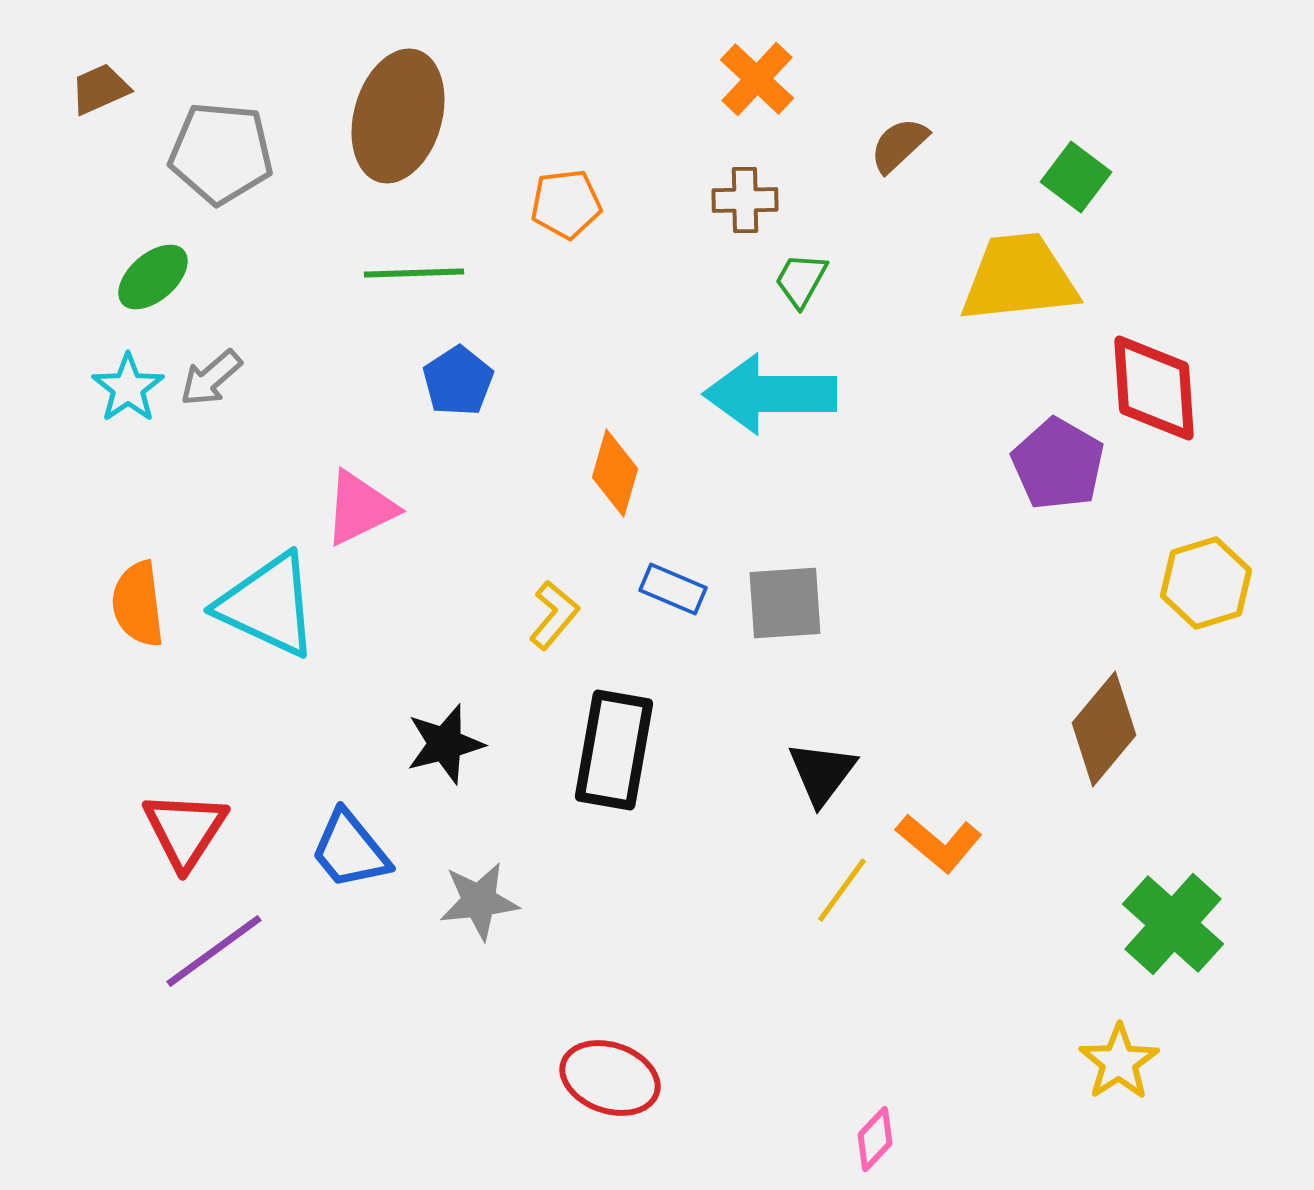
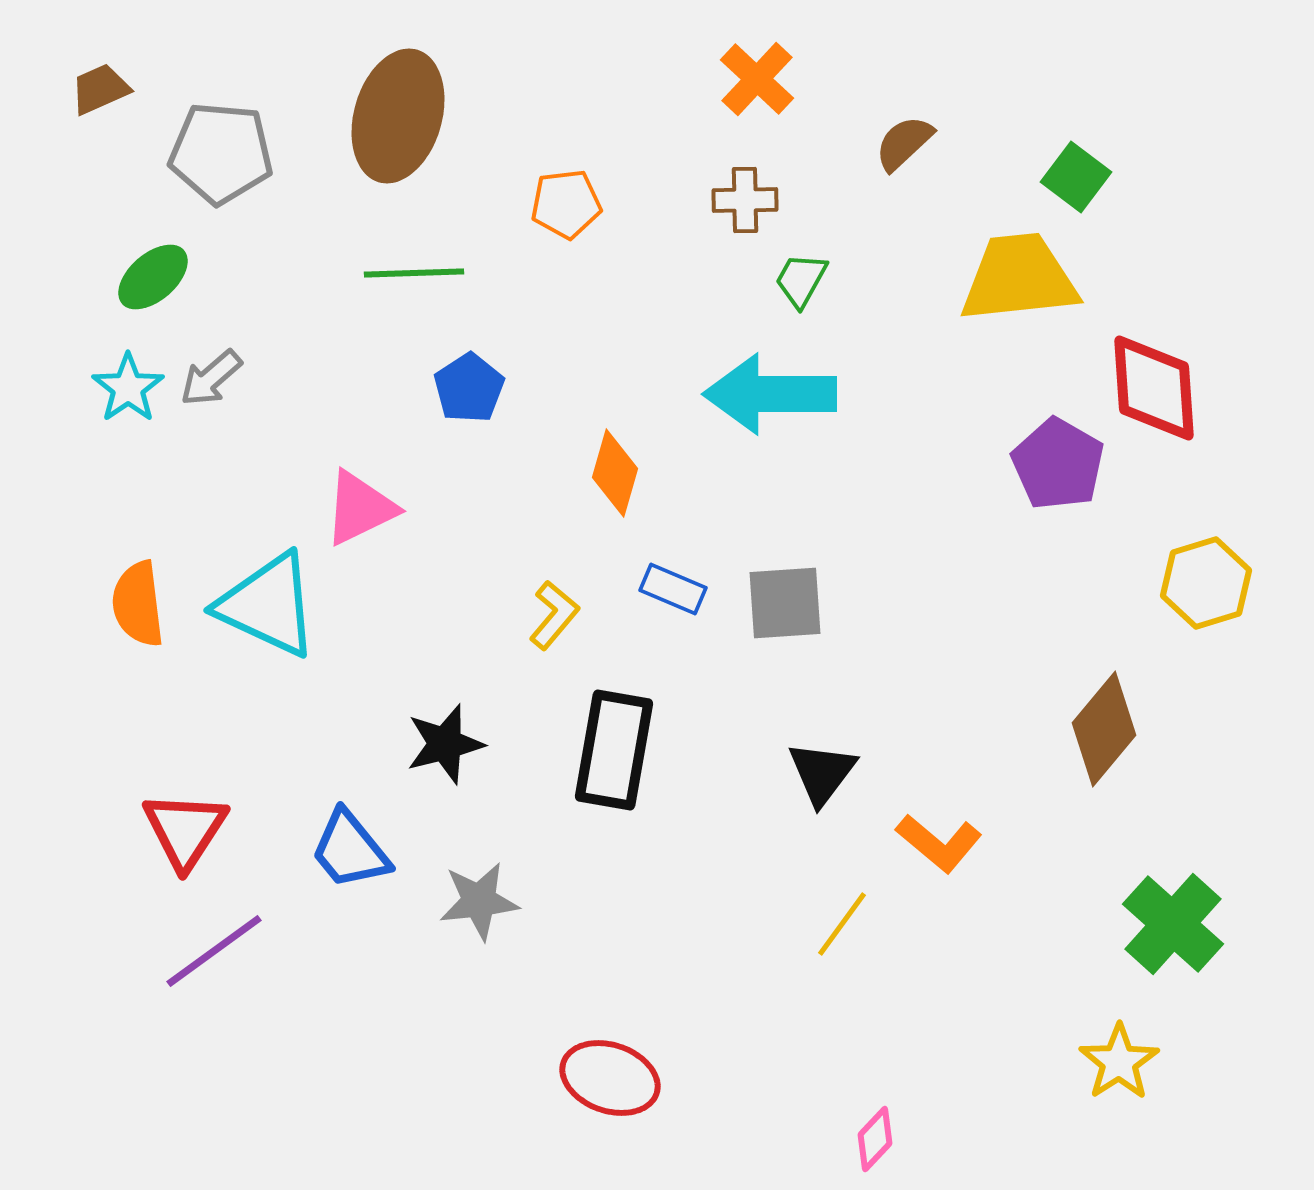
brown semicircle: moved 5 px right, 2 px up
blue pentagon: moved 11 px right, 7 px down
yellow line: moved 34 px down
